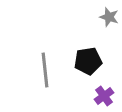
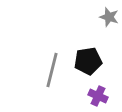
gray line: moved 7 px right; rotated 20 degrees clockwise
purple cross: moved 6 px left; rotated 30 degrees counterclockwise
